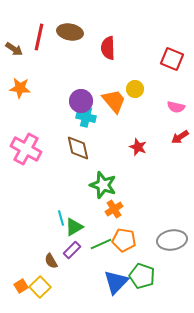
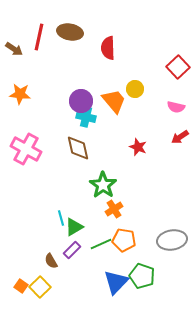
red square: moved 6 px right, 8 px down; rotated 25 degrees clockwise
orange star: moved 6 px down
green star: rotated 16 degrees clockwise
orange square: rotated 24 degrees counterclockwise
